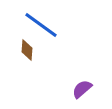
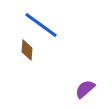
purple semicircle: moved 3 px right
